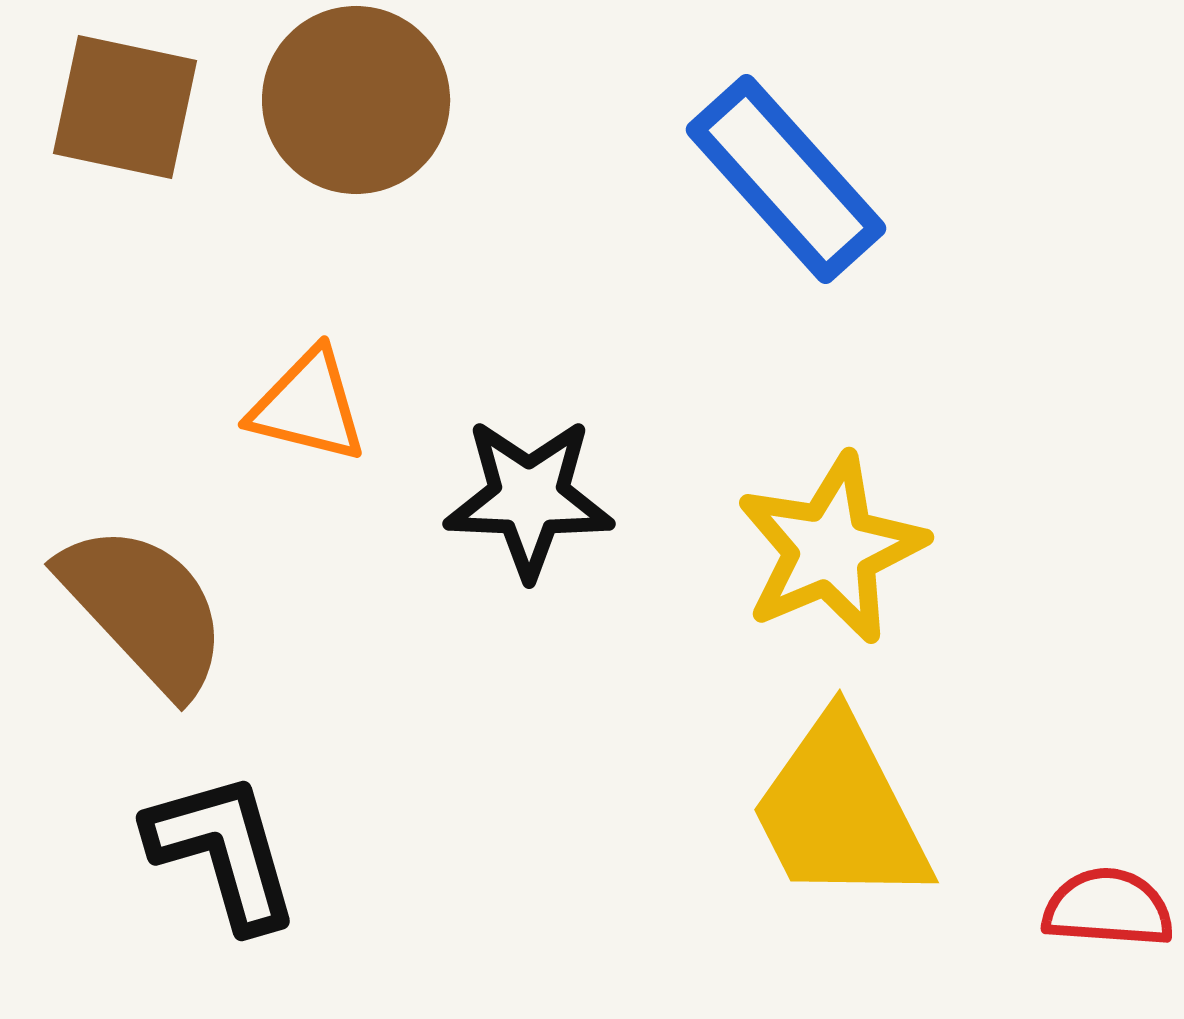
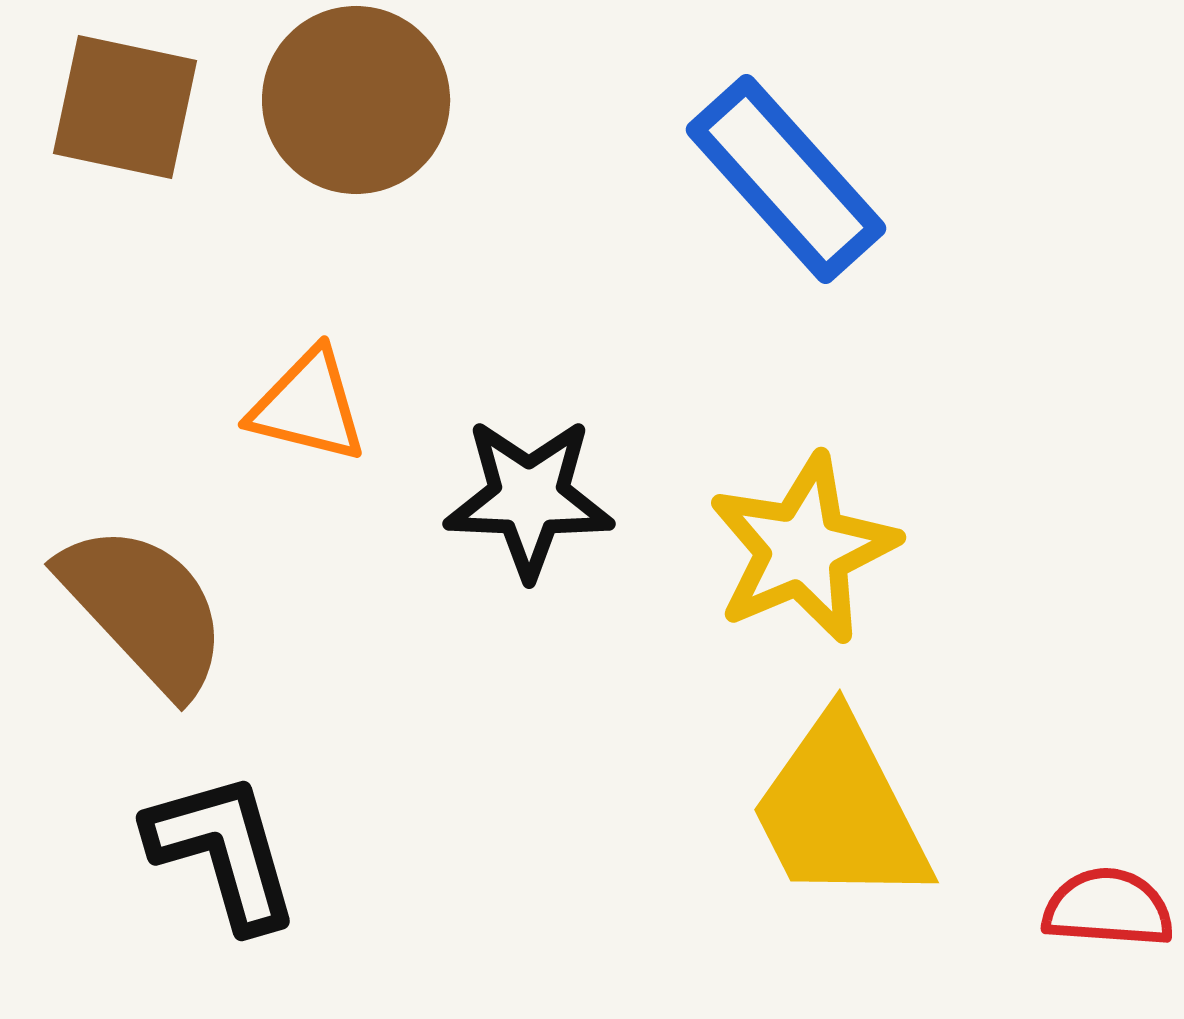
yellow star: moved 28 px left
